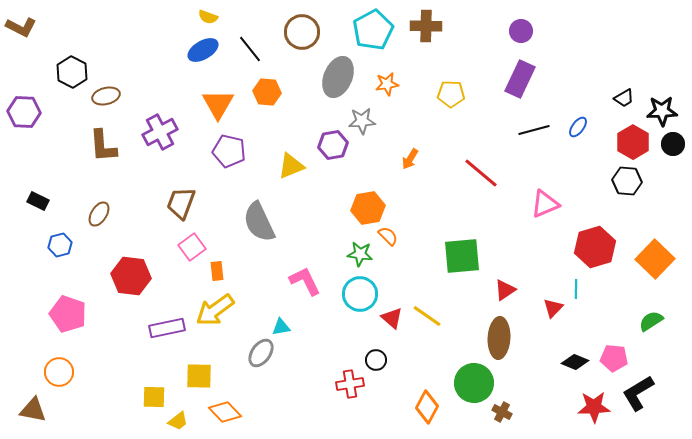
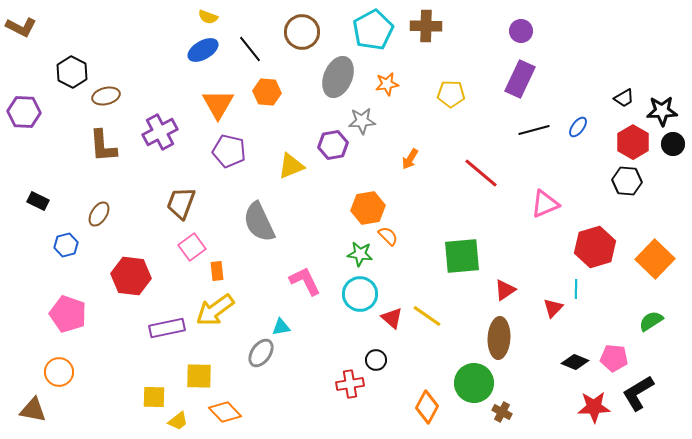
blue hexagon at (60, 245): moved 6 px right
